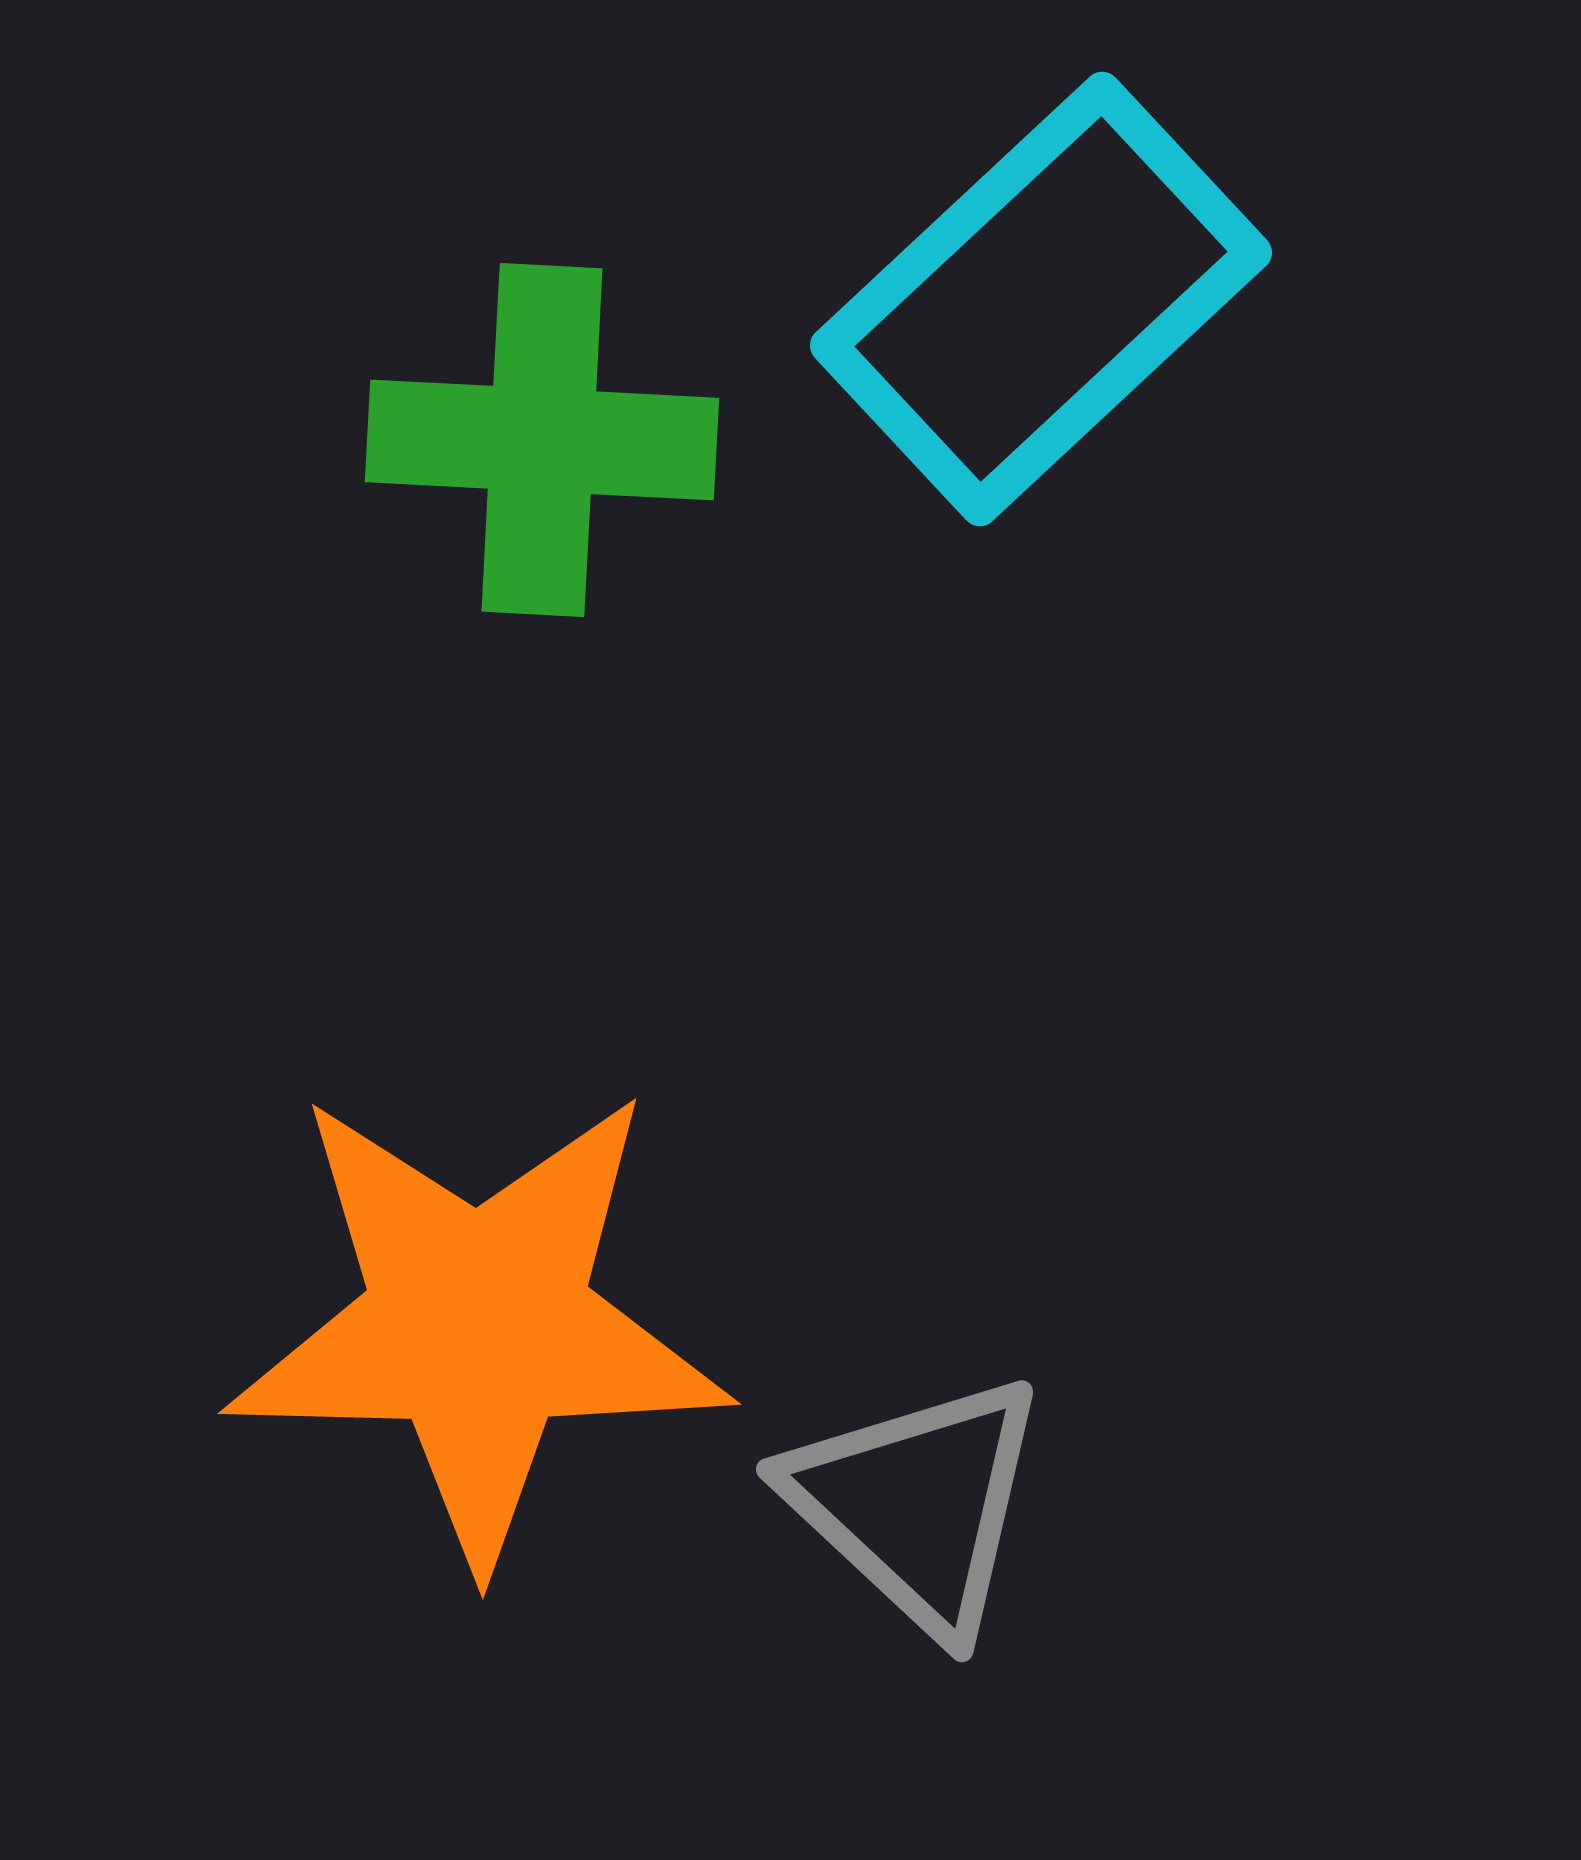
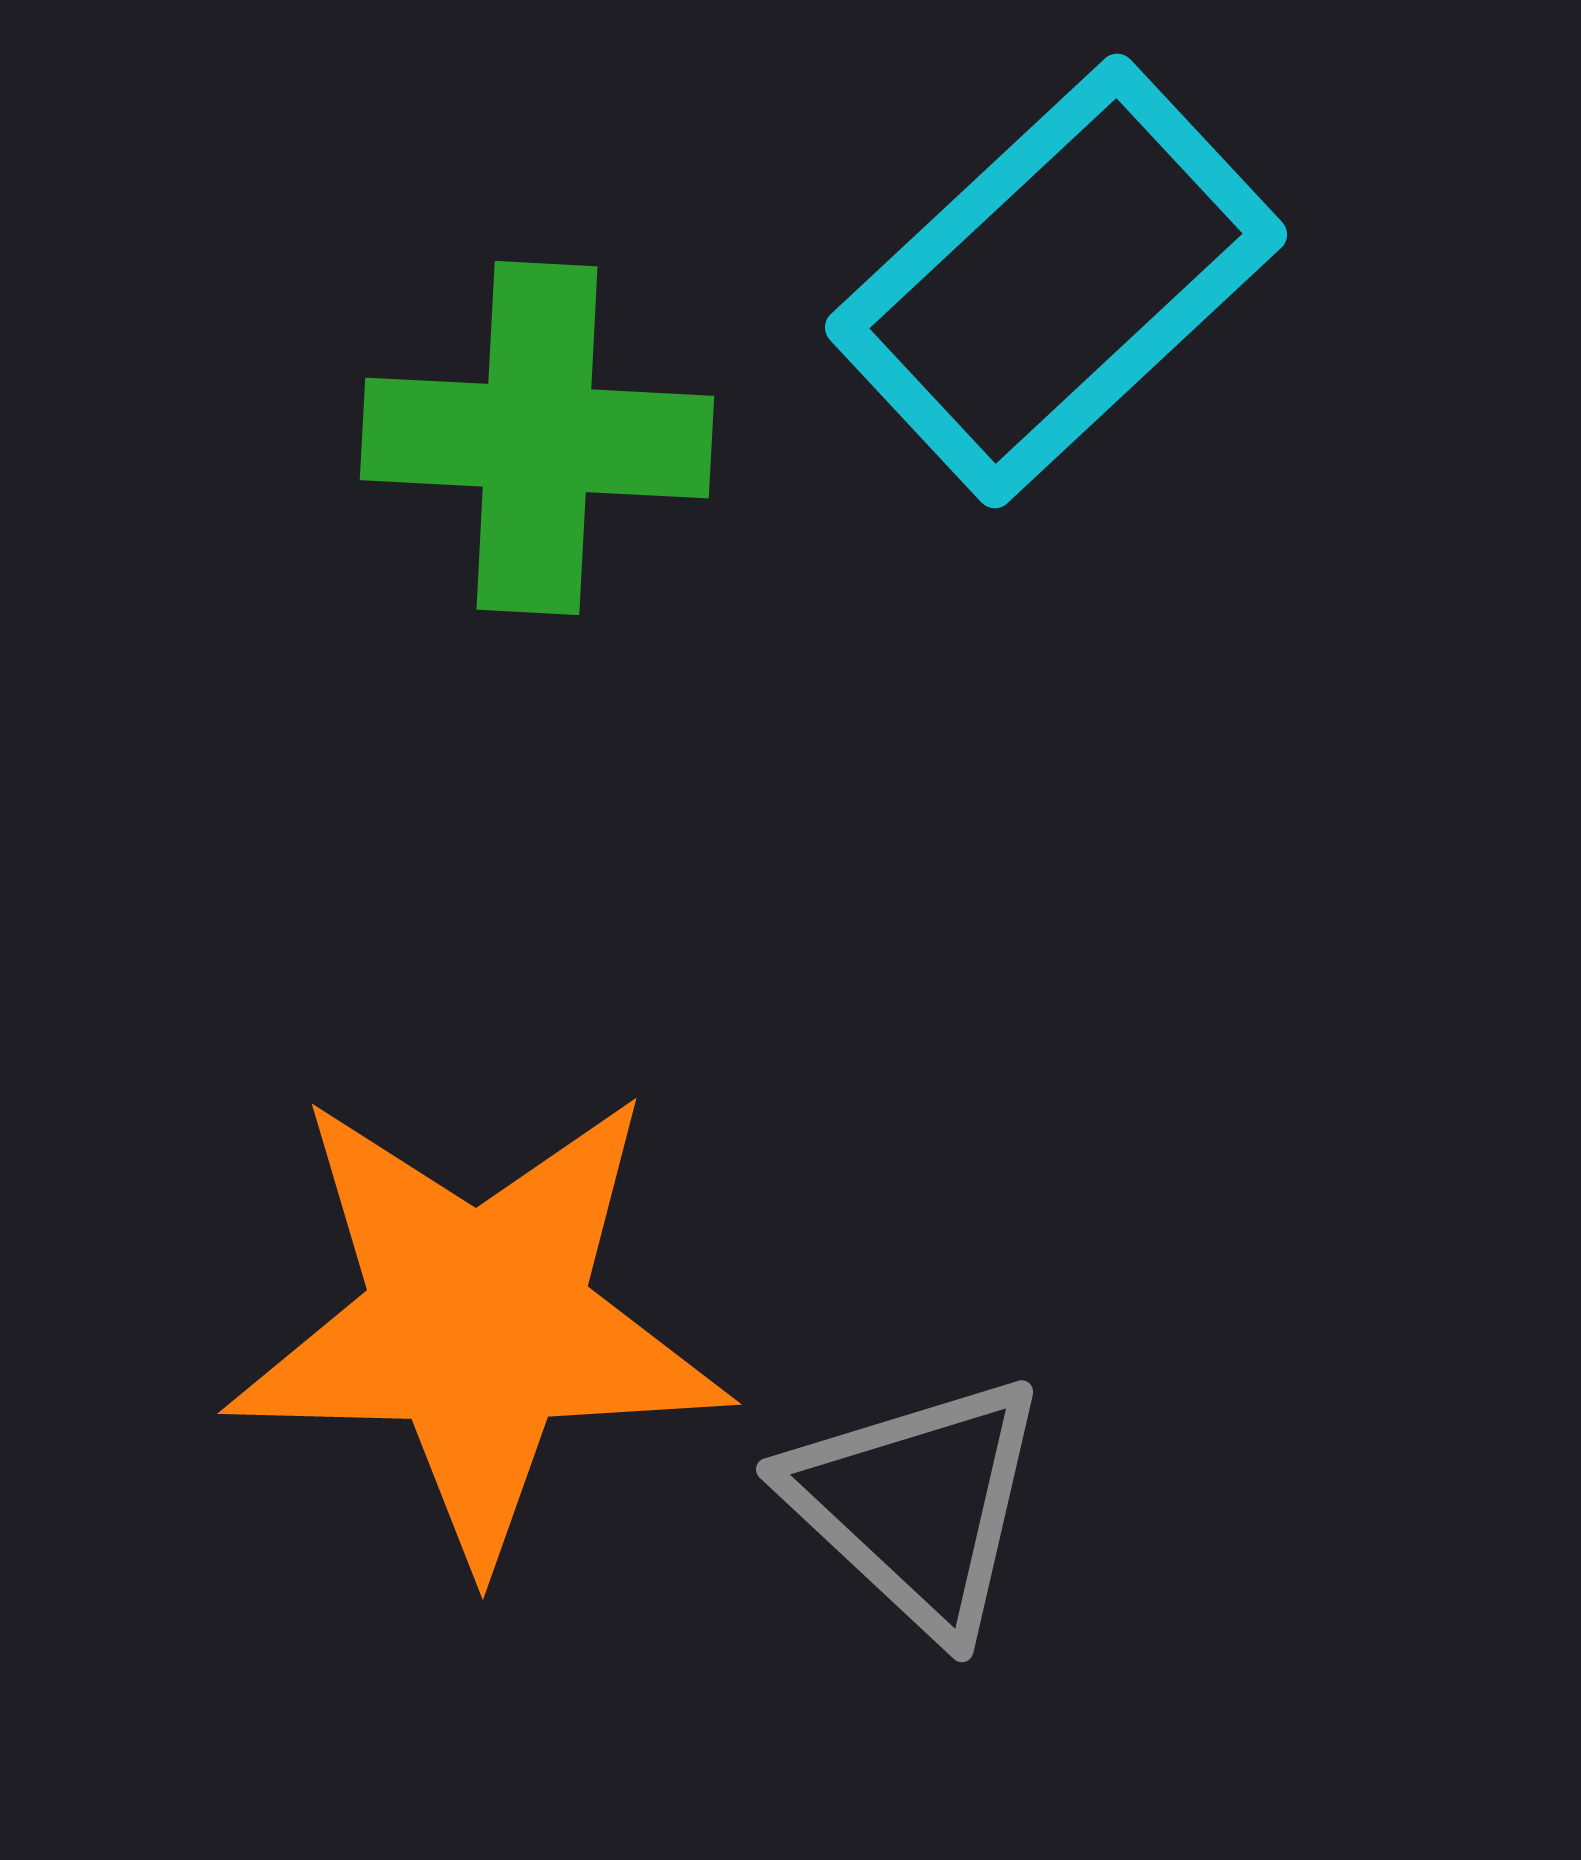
cyan rectangle: moved 15 px right, 18 px up
green cross: moved 5 px left, 2 px up
